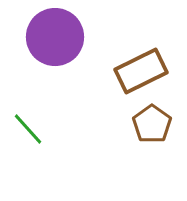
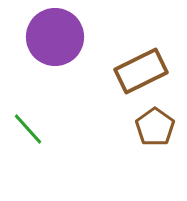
brown pentagon: moved 3 px right, 3 px down
